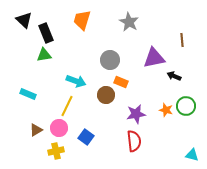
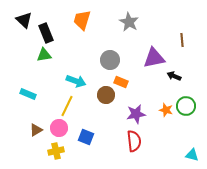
blue square: rotated 14 degrees counterclockwise
